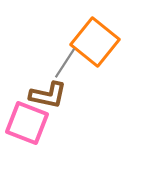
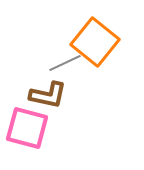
gray line: rotated 32 degrees clockwise
pink square: moved 5 px down; rotated 6 degrees counterclockwise
